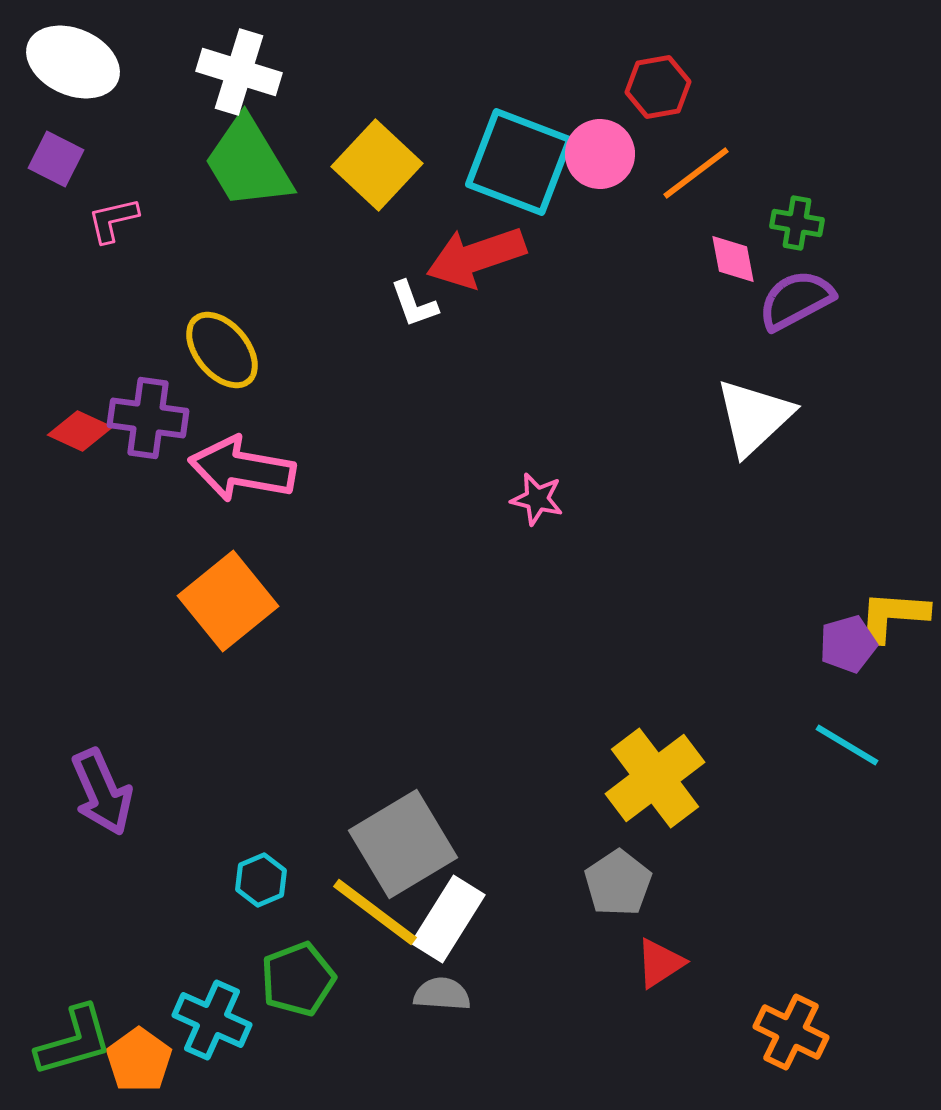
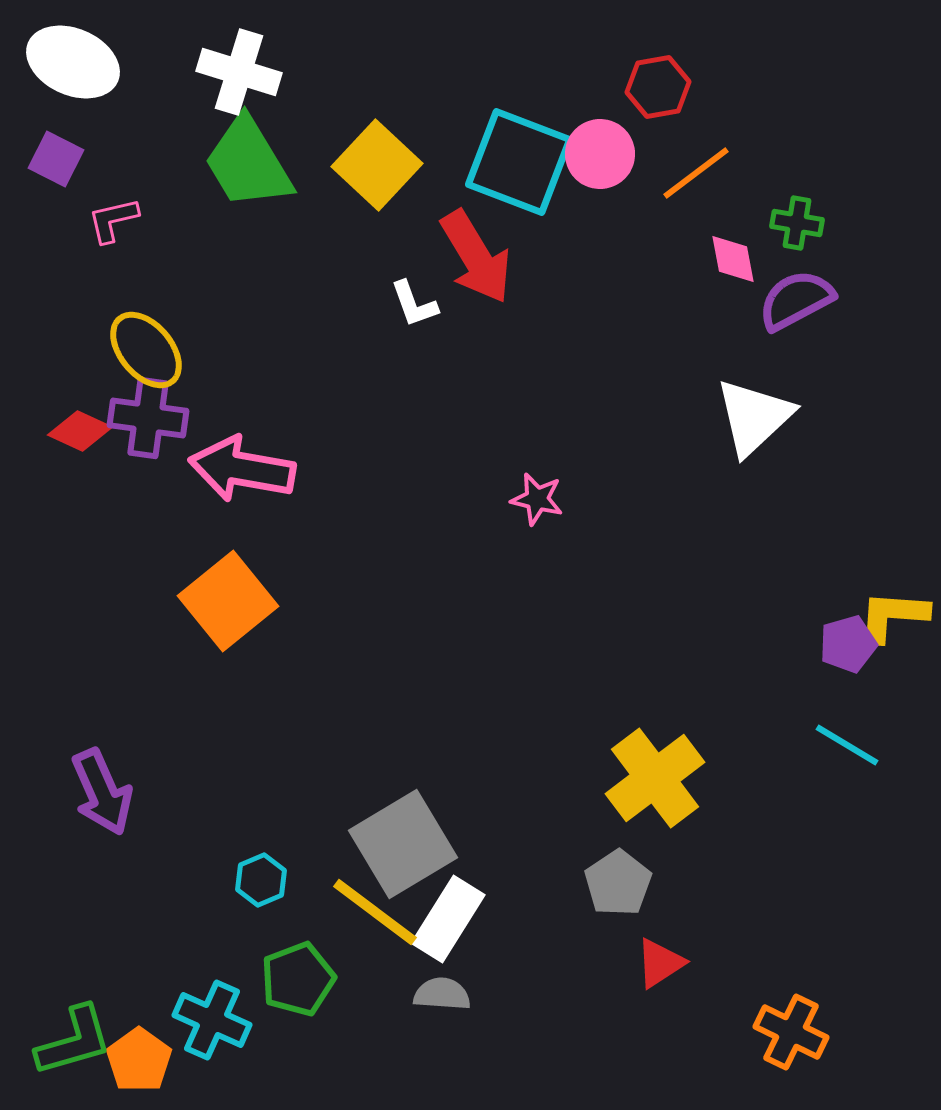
red arrow: rotated 102 degrees counterclockwise
yellow ellipse: moved 76 px left
